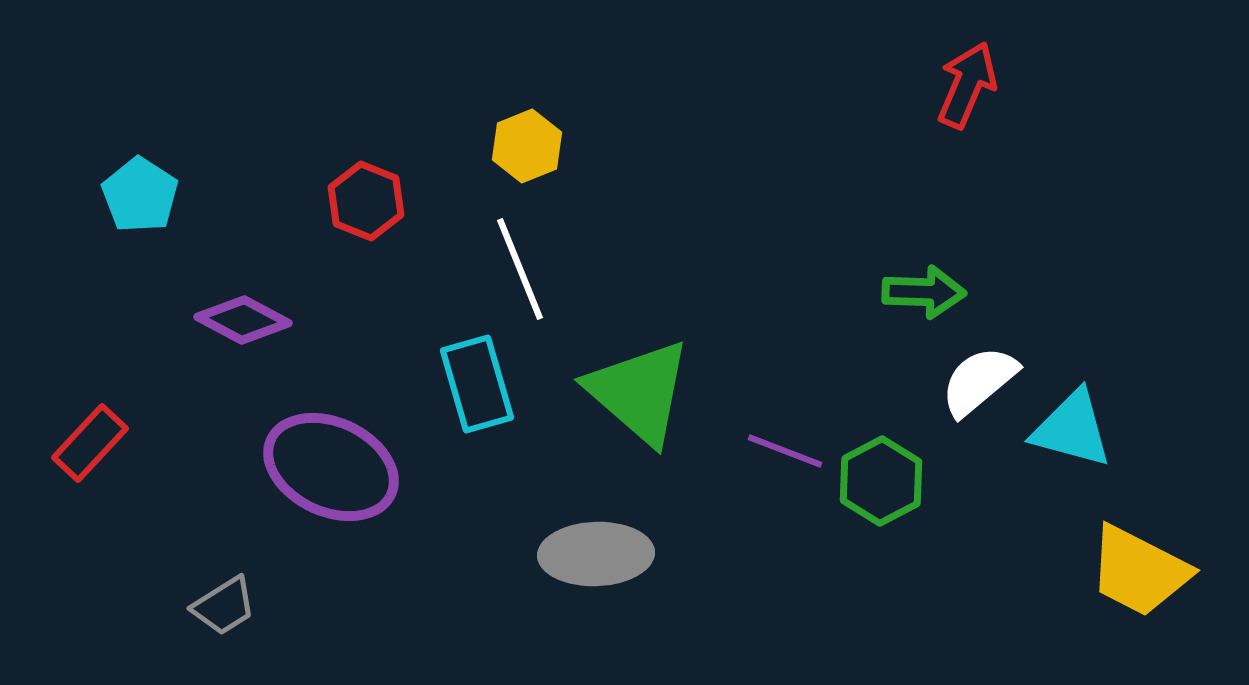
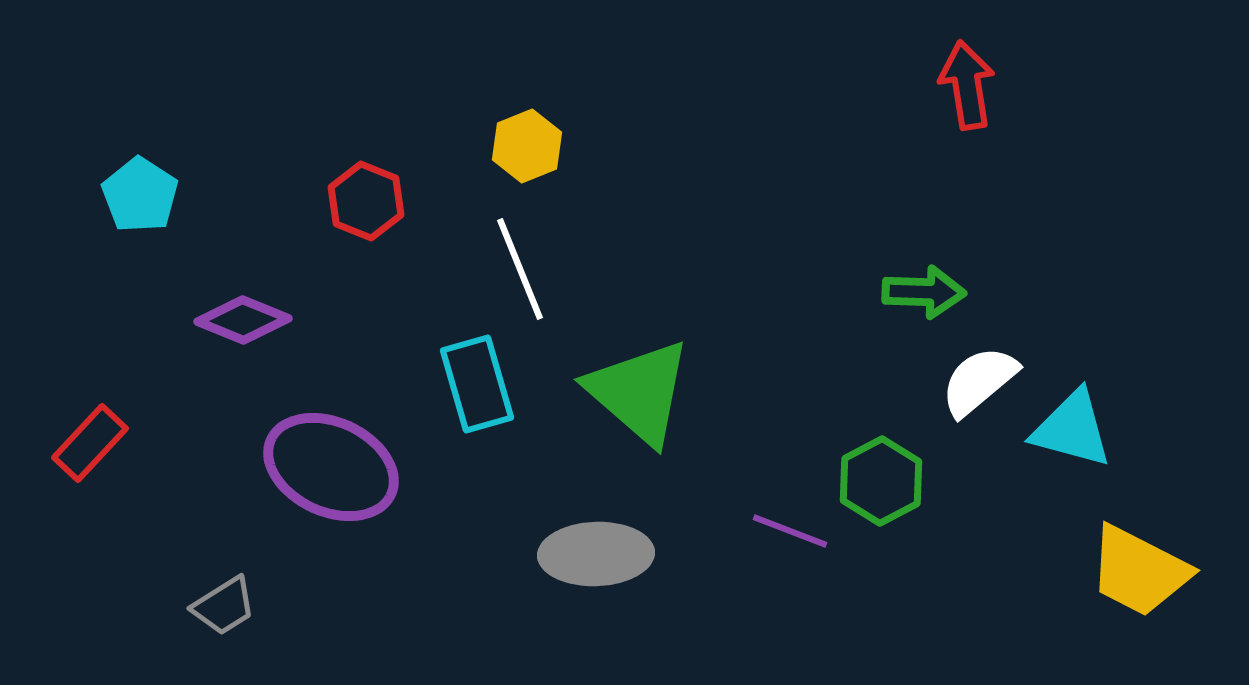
red arrow: rotated 32 degrees counterclockwise
purple diamond: rotated 6 degrees counterclockwise
purple line: moved 5 px right, 80 px down
